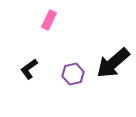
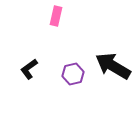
pink rectangle: moved 7 px right, 4 px up; rotated 12 degrees counterclockwise
black arrow: moved 3 px down; rotated 72 degrees clockwise
